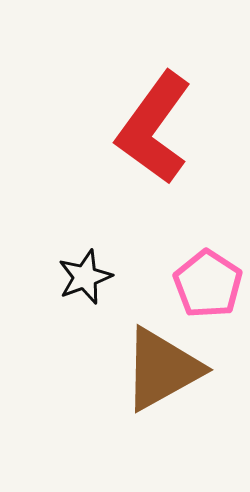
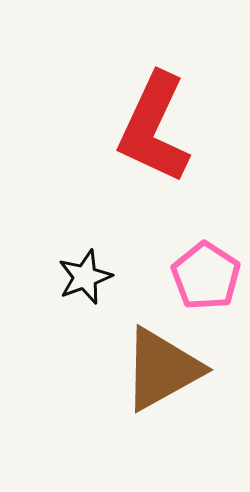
red L-shape: rotated 11 degrees counterclockwise
pink pentagon: moved 2 px left, 8 px up
